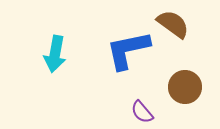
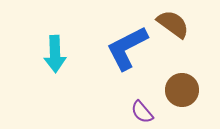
blue L-shape: moved 1 px left, 2 px up; rotated 15 degrees counterclockwise
cyan arrow: rotated 12 degrees counterclockwise
brown circle: moved 3 px left, 3 px down
